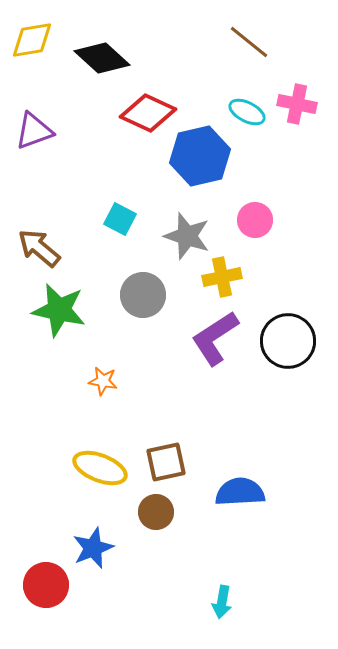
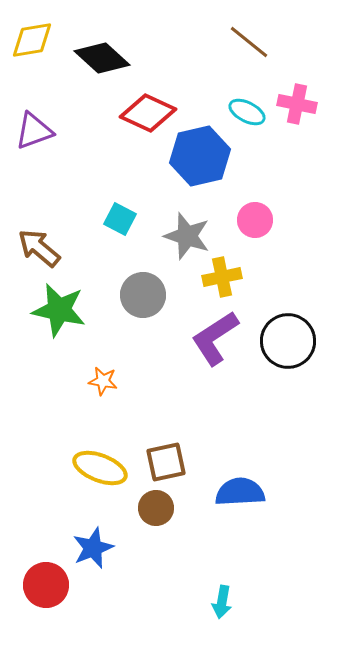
brown circle: moved 4 px up
